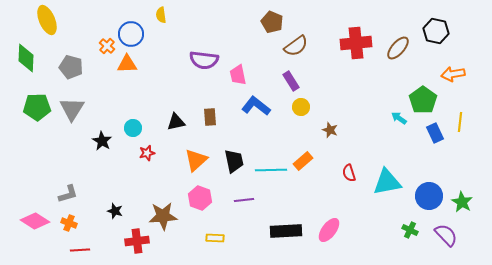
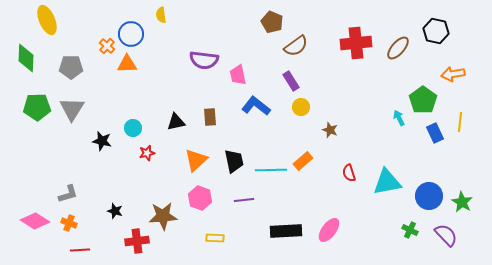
gray pentagon at (71, 67): rotated 15 degrees counterclockwise
cyan arrow at (399, 118): rotated 28 degrees clockwise
black star at (102, 141): rotated 18 degrees counterclockwise
